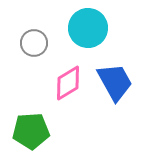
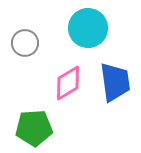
gray circle: moved 9 px left
blue trapezoid: rotated 21 degrees clockwise
green pentagon: moved 3 px right, 3 px up
